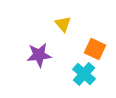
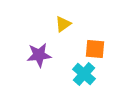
yellow triangle: rotated 36 degrees clockwise
orange square: rotated 20 degrees counterclockwise
